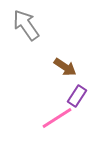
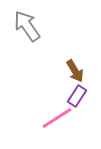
gray arrow: moved 1 px right, 1 px down
brown arrow: moved 10 px right, 4 px down; rotated 25 degrees clockwise
